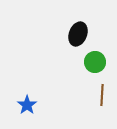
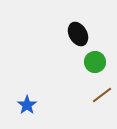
black ellipse: rotated 50 degrees counterclockwise
brown line: rotated 50 degrees clockwise
